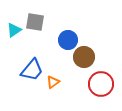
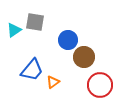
red circle: moved 1 px left, 1 px down
